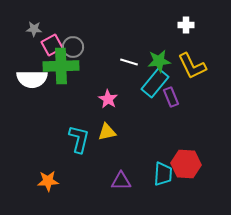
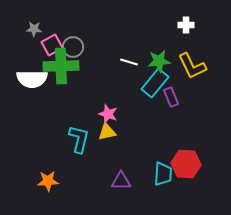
pink star: moved 15 px down; rotated 12 degrees counterclockwise
